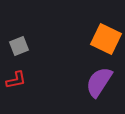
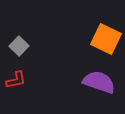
gray square: rotated 24 degrees counterclockwise
purple semicircle: rotated 76 degrees clockwise
